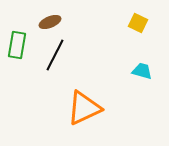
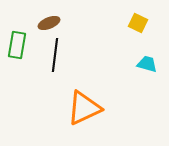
brown ellipse: moved 1 px left, 1 px down
black line: rotated 20 degrees counterclockwise
cyan trapezoid: moved 5 px right, 7 px up
